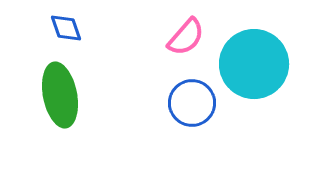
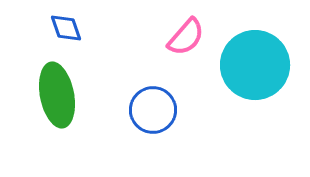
cyan circle: moved 1 px right, 1 px down
green ellipse: moved 3 px left
blue circle: moved 39 px left, 7 px down
